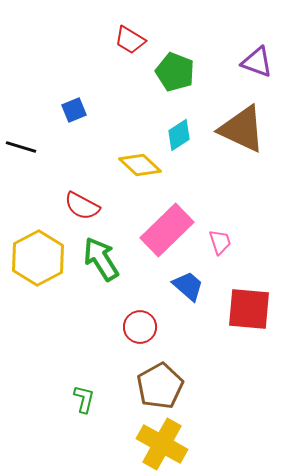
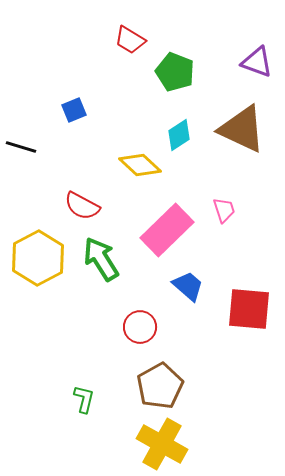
pink trapezoid: moved 4 px right, 32 px up
